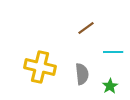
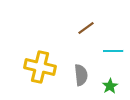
cyan line: moved 1 px up
gray semicircle: moved 1 px left, 1 px down
